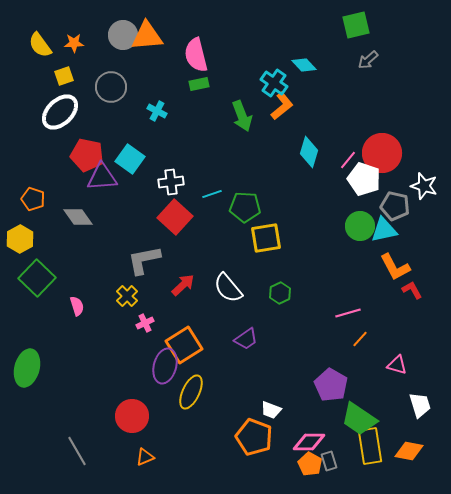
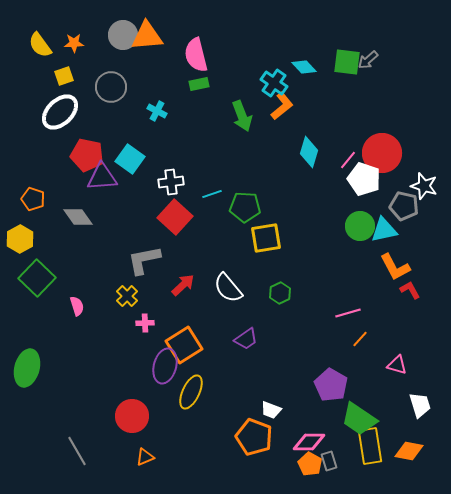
green square at (356, 25): moved 9 px left, 37 px down; rotated 20 degrees clockwise
cyan diamond at (304, 65): moved 2 px down
gray pentagon at (395, 206): moved 9 px right
red L-shape at (412, 290): moved 2 px left
pink cross at (145, 323): rotated 24 degrees clockwise
